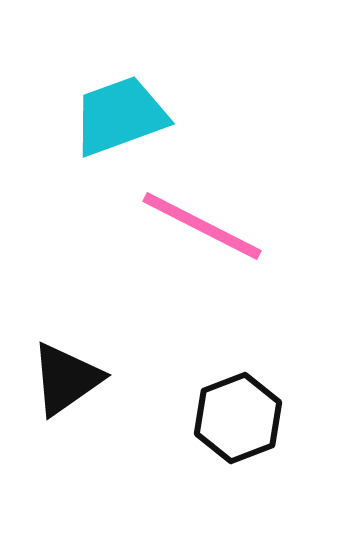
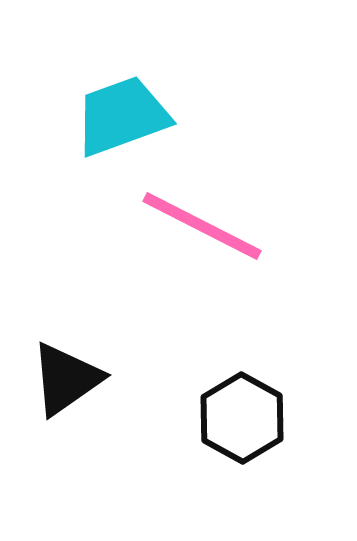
cyan trapezoid: moved 2 px right
black hexagon: moved 4 px right; rotated 10 degrees counterclockwise
